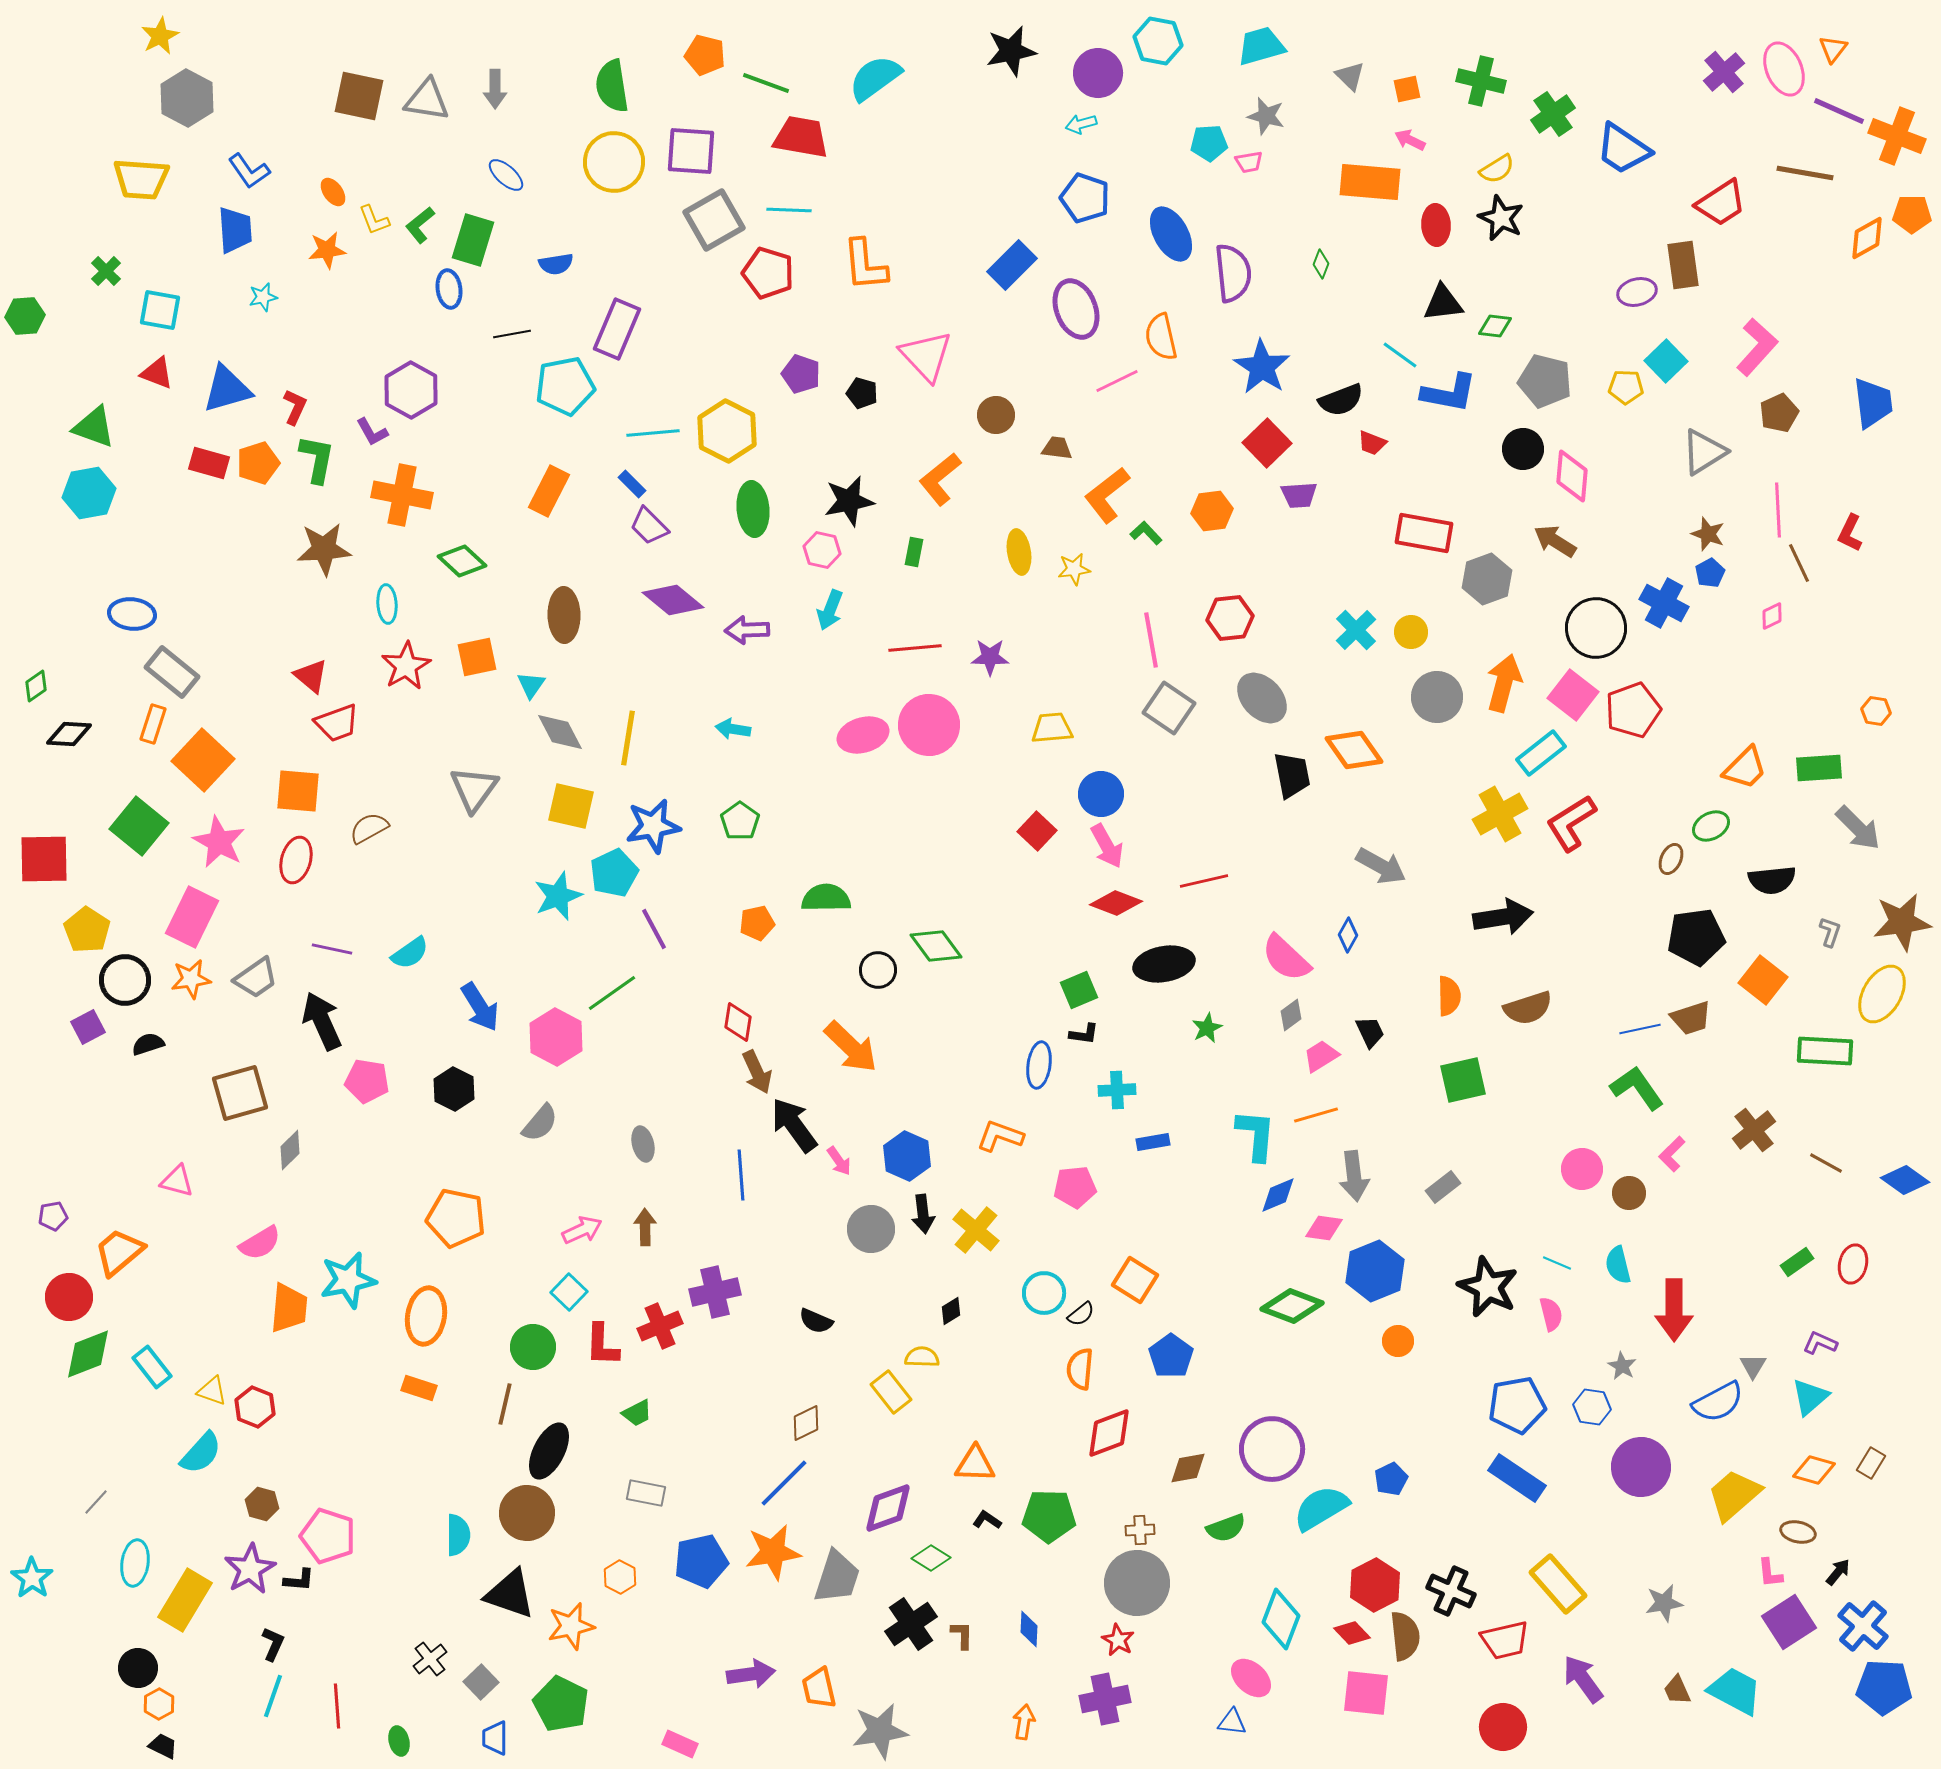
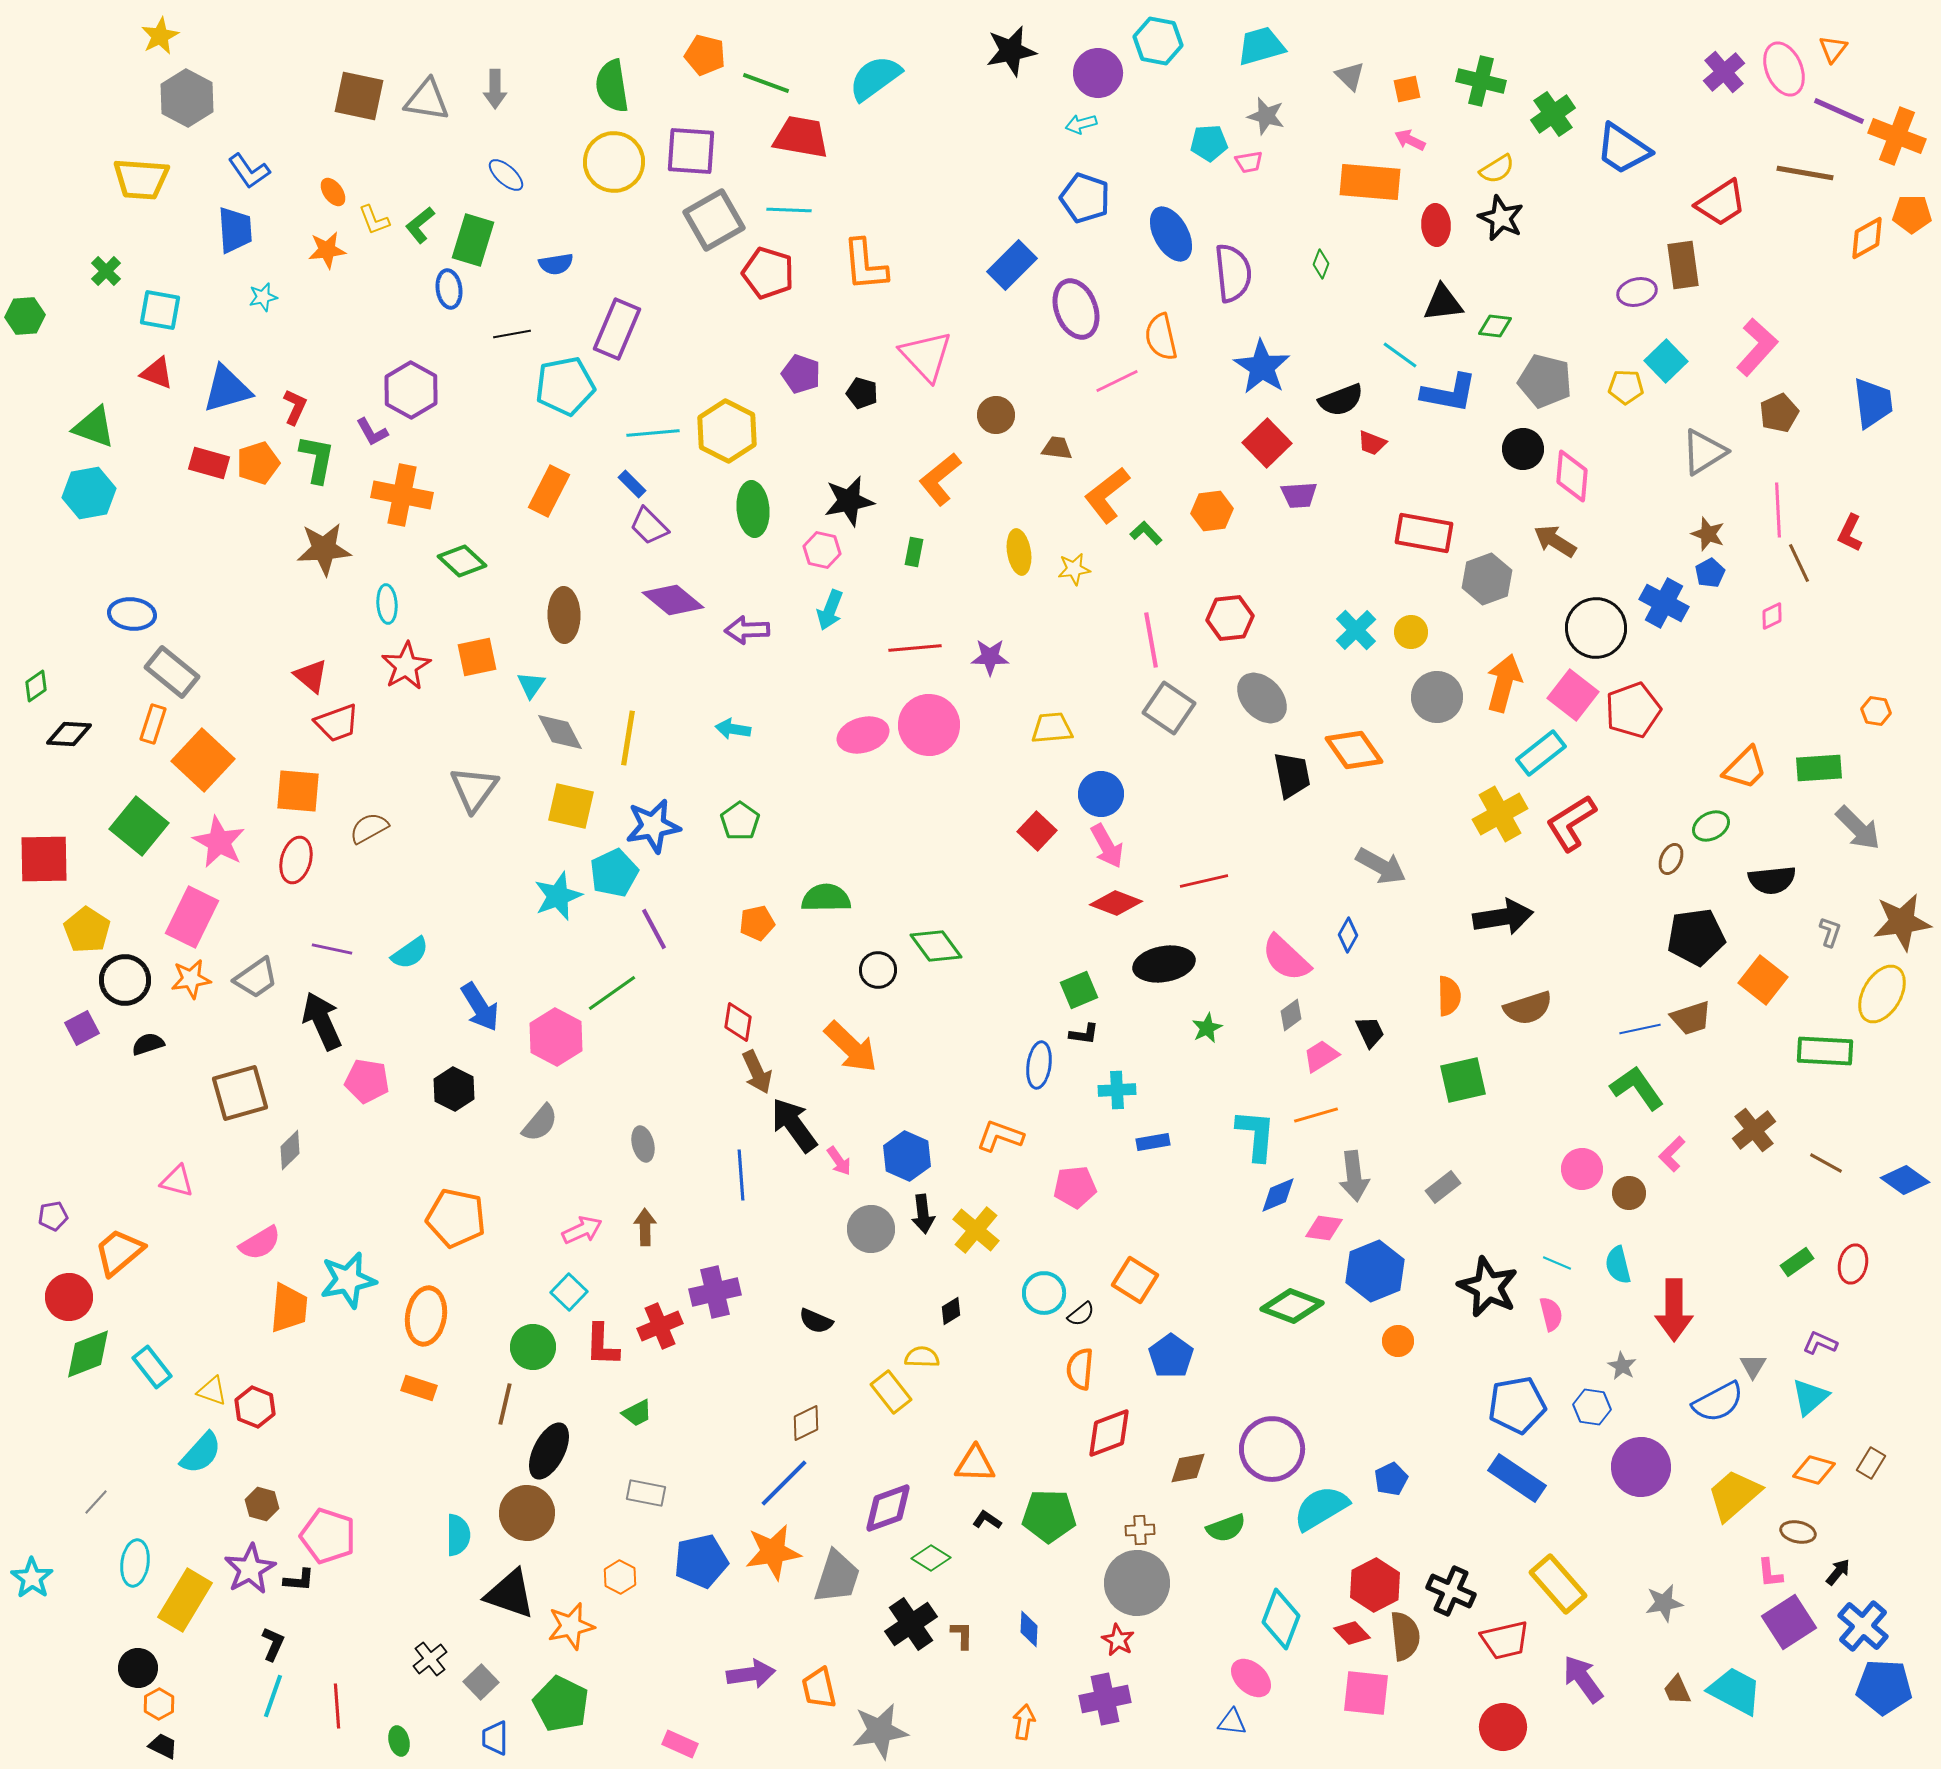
purple square at (88, 1027): moved 6 px left, 1 px down
